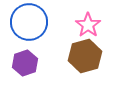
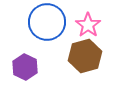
blue circle: moved 18 px right
purple hexagon: moved 4 px down; rotated 15 degrees counterclockwise
